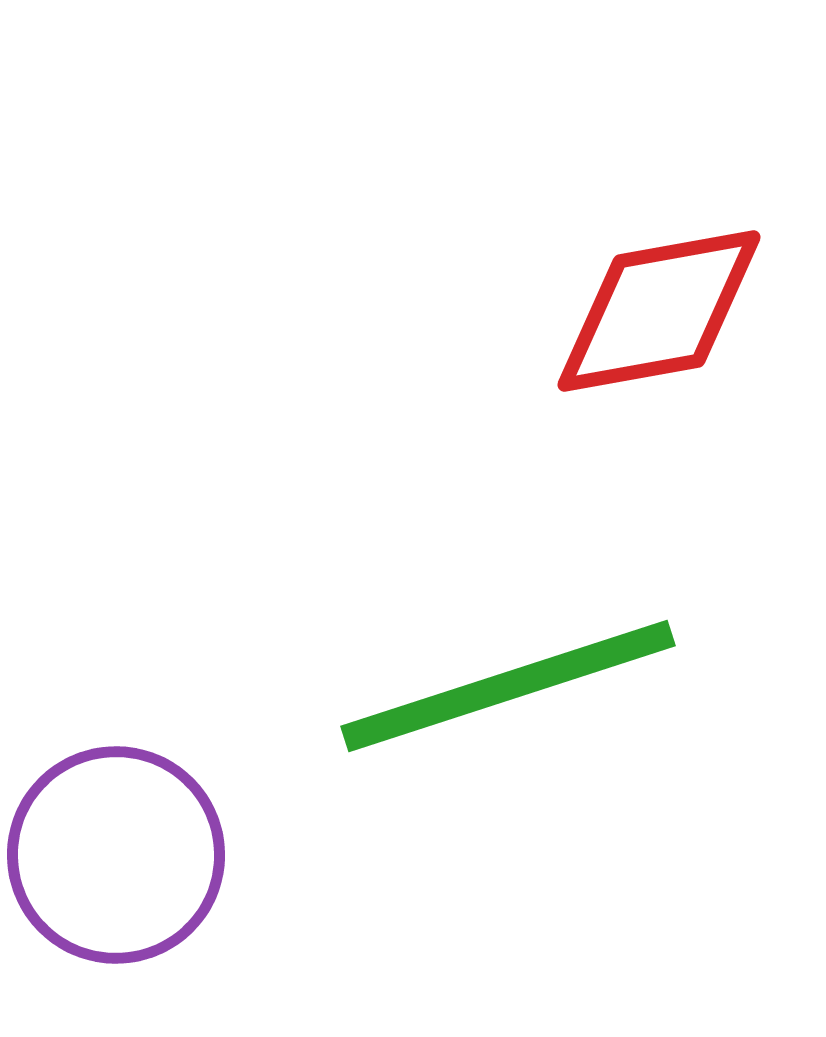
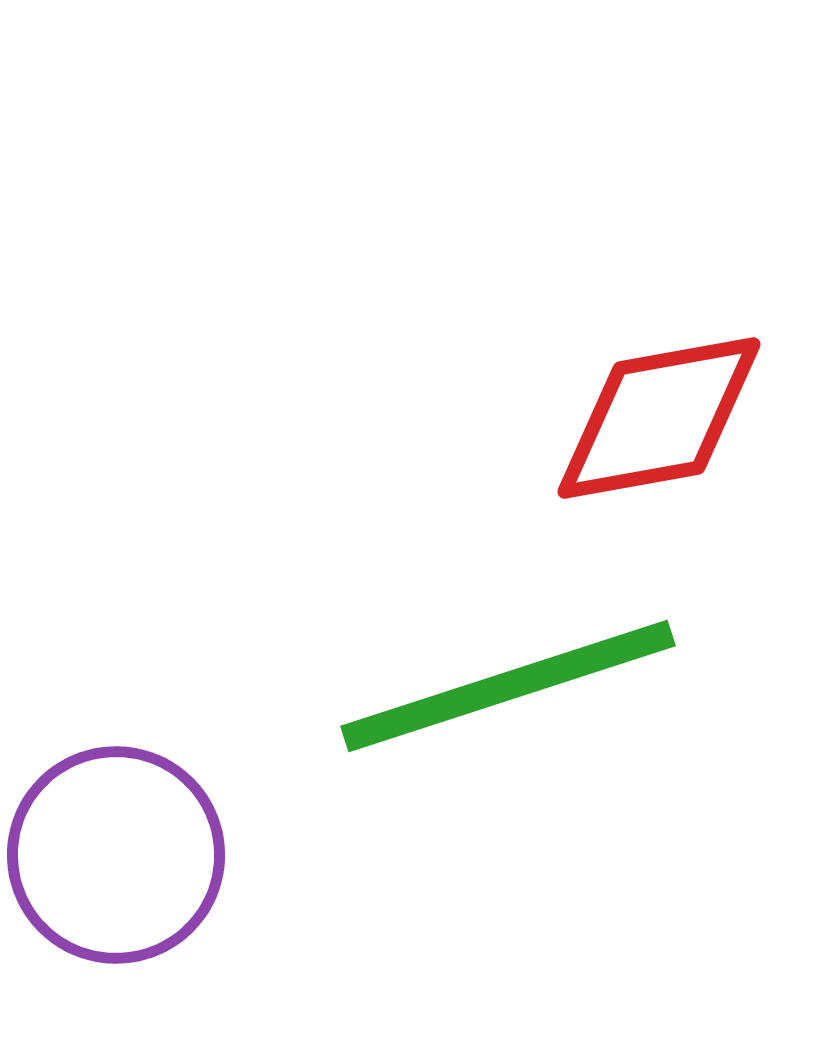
red diamond: moved 107 px down
